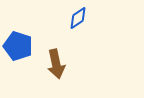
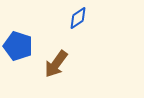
brown arrow: rotated 48 degrees clockwise
